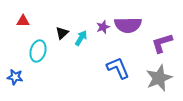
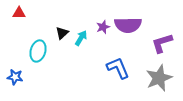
red triangle: moved 4 px left, 8 px up
